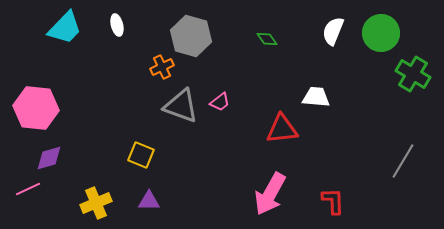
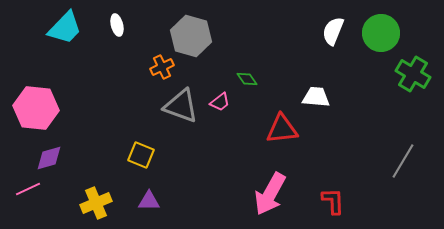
green diamond: moved 20 px left, 40 px down
